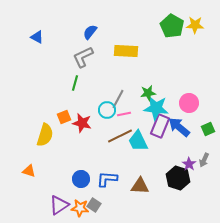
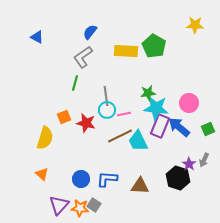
green pentagon: moved 18 px left, 20 px down
gray L-shape: rotated 10 degrees counterclockwise
gray line: moved 12 px left, 3 px up; rotated 36 degrees counterclockwise
red star: moved 4 px right
yellow semicircle: moved 3 px down
orange triangle: moved 13 px right, 3 px down; rotated 24 degrees clockwise
purple triangle: rotated 15 degrees counterclockwise
